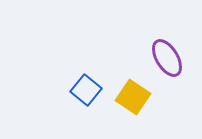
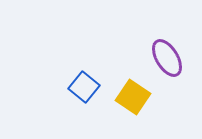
blue square: moved 2 px left, 3 px up
